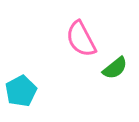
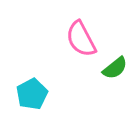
cyan pentagon: moved 11 px right, 3 px down
